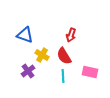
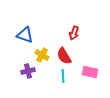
red arrow: moved 3 px right, 2 px up
purple cross: rotated 24 degrees clockwise
